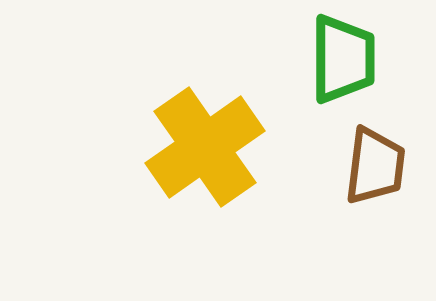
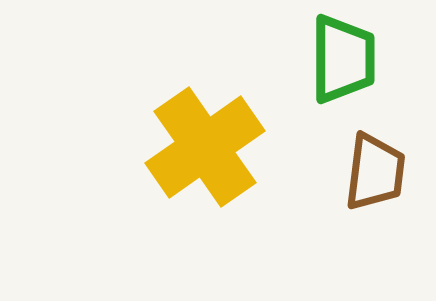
brown trapezoid: moved 6 px down
